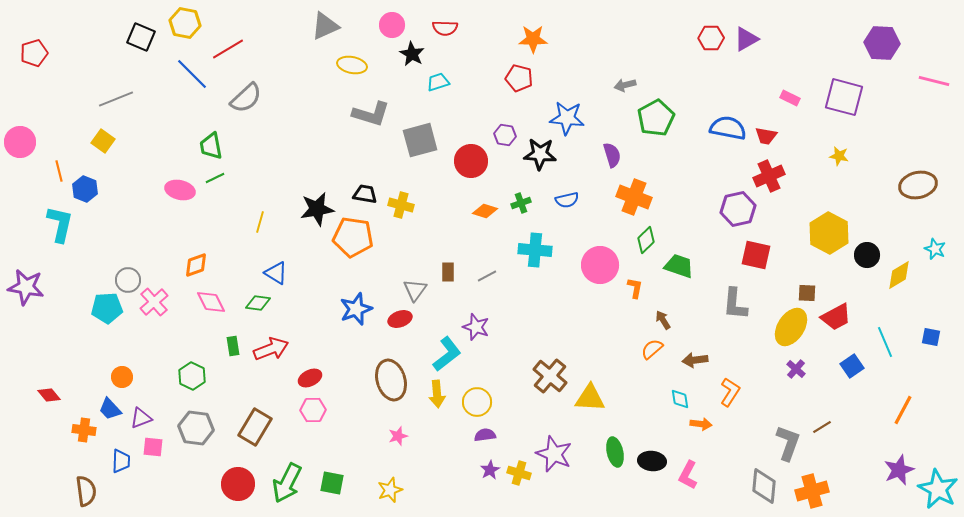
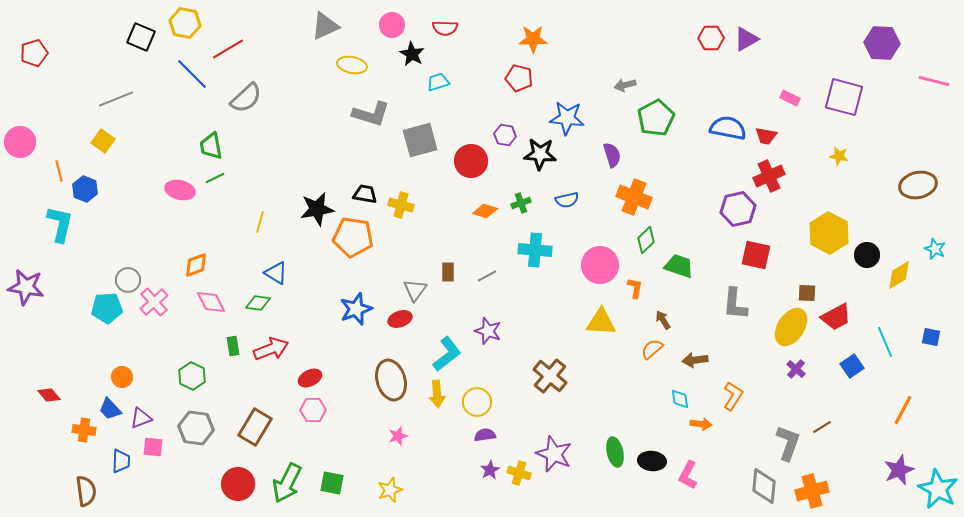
purple star at (476, 327): moved 12 px right, 4 px down
orange L-shape at (730, 392): moved 3 px right, 4 px down
yellow triangle at (590, 398): moved 11 px right, 76 px up
